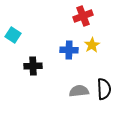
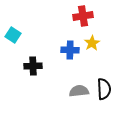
red cross: rotated 12 degrees clockwise
yellow star: moved 2 px up
blue cross: moved 1 px right
